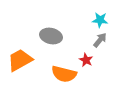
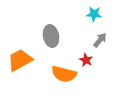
cyan star: moved 6 px left, 6 px up
gray ellipse: rotated 65 degrees clockwise
